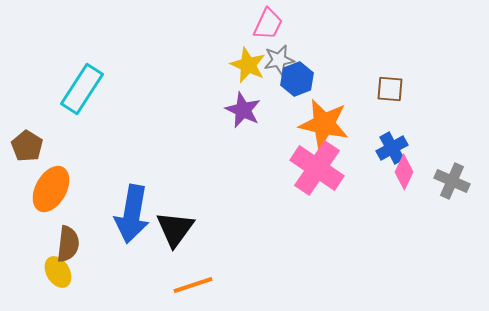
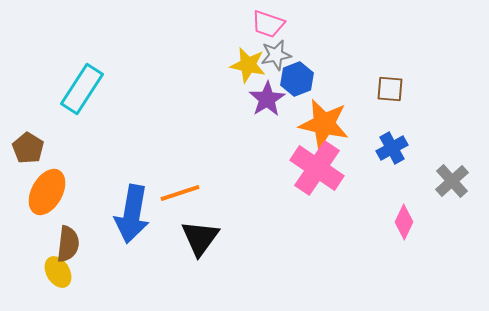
pink trapezoid: rotated 84 degrees clockwise
gray star: moved 3 px left, 5 px up
yellow star: rotated 12 degrees counterclockwise
purple star: moved 24 px right, 11 px up; rotated 15 degrees clockwise
brown pentagon: moved 1 px right, 2 px down
pink diamond: moved 50 px down
gray cross: rotated 24 degrees clockwise
orange ellipse: moved 4 px left, 3 px down
black triangle: moved 25 px right, 9 px down
orange line: moved 13 px left, 92 px up
